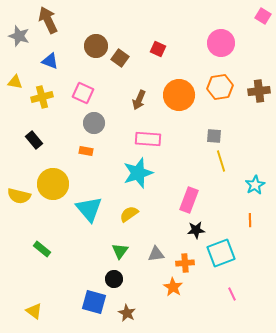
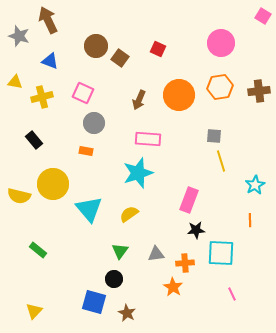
green rectangle at (42, 249): moved 4 px left, 1 px down
cyan square at (221, 253): rotated 24 degrees clockwise
yellow triangle at (34, 311): rotated 36 degrees clockwise
